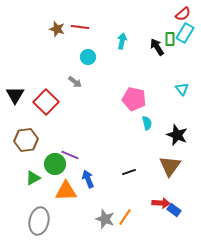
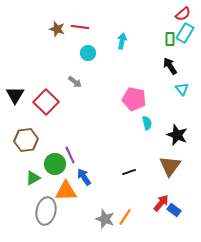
black arrow: moved 13 px right, 19 px down
cyan circle: moved 4 px up
purple line: rotated 42 degrees clockwise
blue arrow: moved 4 px left, 2 px up; rotated 12 degrees counterclockwise
red arrow: rotated 54 degrees counterclockwise
gray ellipse: moved 7 px right, 10 px up
